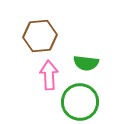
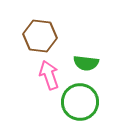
brown hexagon: rotated 12 degrees clockwise
pink arrow: rotated 16 degrees counterclockwise
